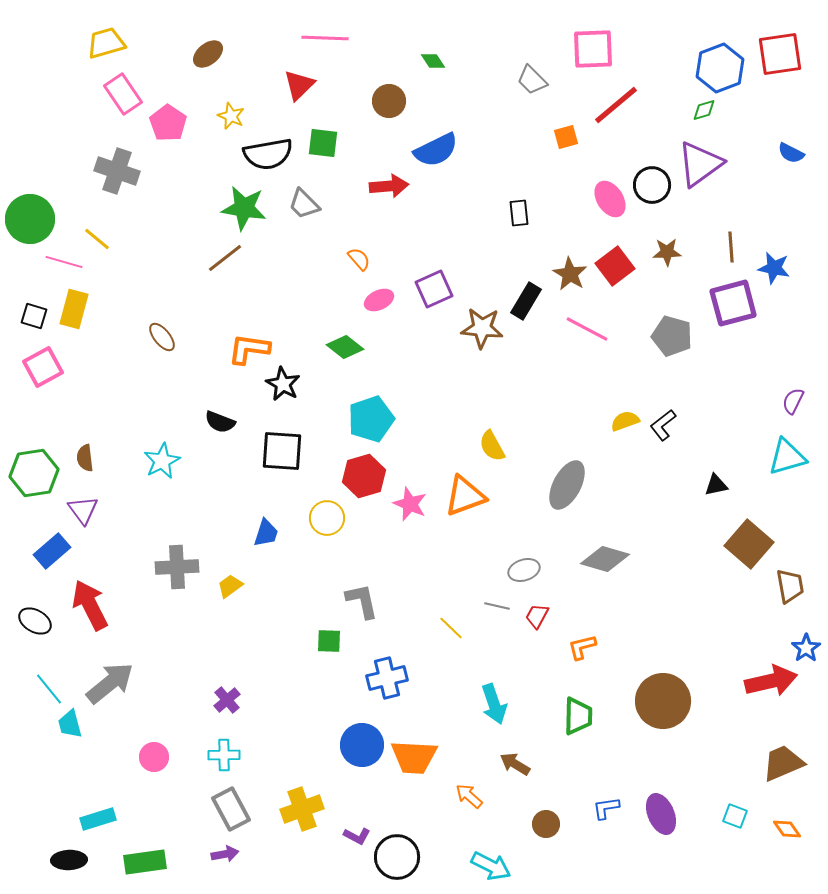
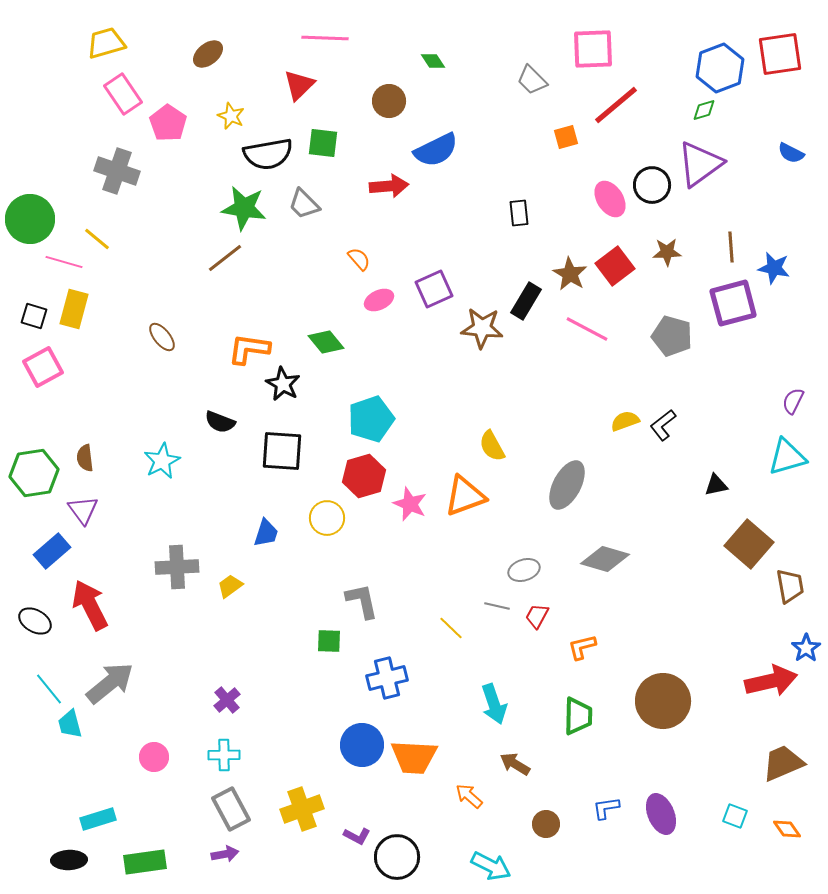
green diamond at (345, 347): moved 19 px left, 5 px up; rotated 12 degrees clockwise
